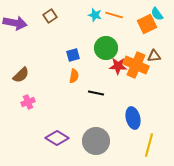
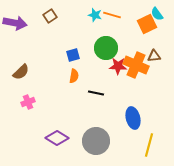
orange line: moved 2 px left
brown semicircle: moved 3 px up
